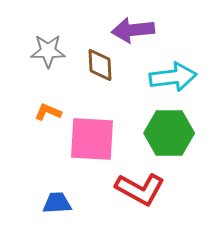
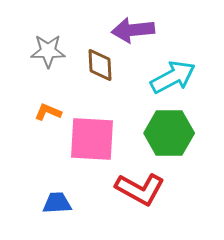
cyan arrow: rotated 21 degrees counterclockwise
